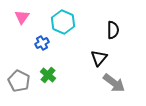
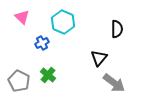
pink triangle: rotated 21 degrees counterclockwise
black semicircle: moved 4 px right, 1 px up
